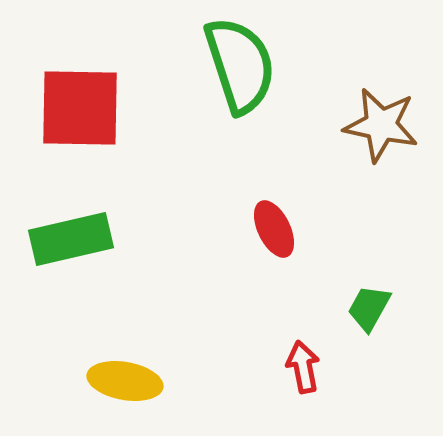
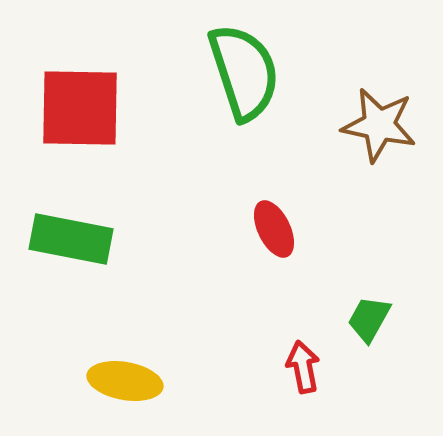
green semicircle: moved 4 px right, 7 px down
brown star: moved 2 px left
green rectangle: rotated 24 degrees clockwise
green trapezoid: moved 11 px down
